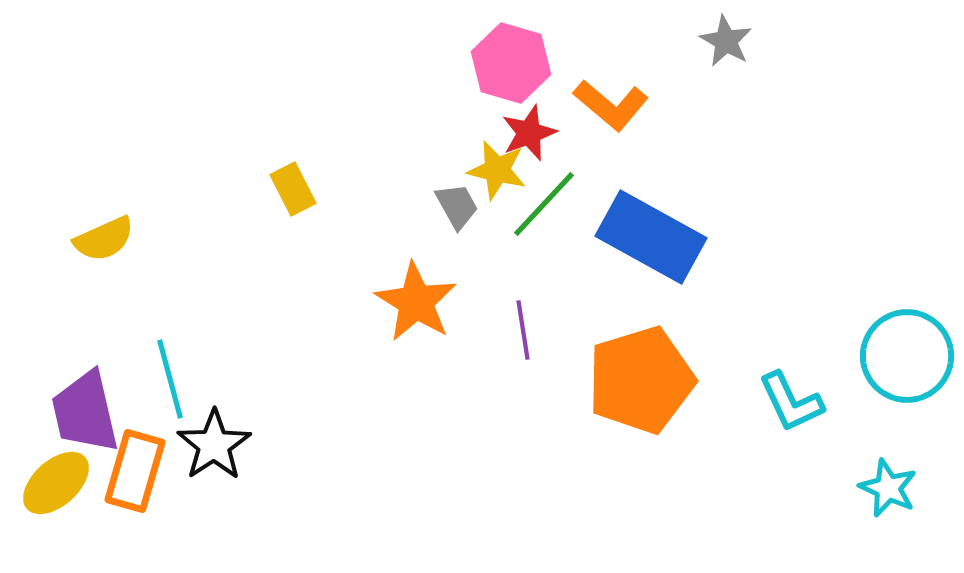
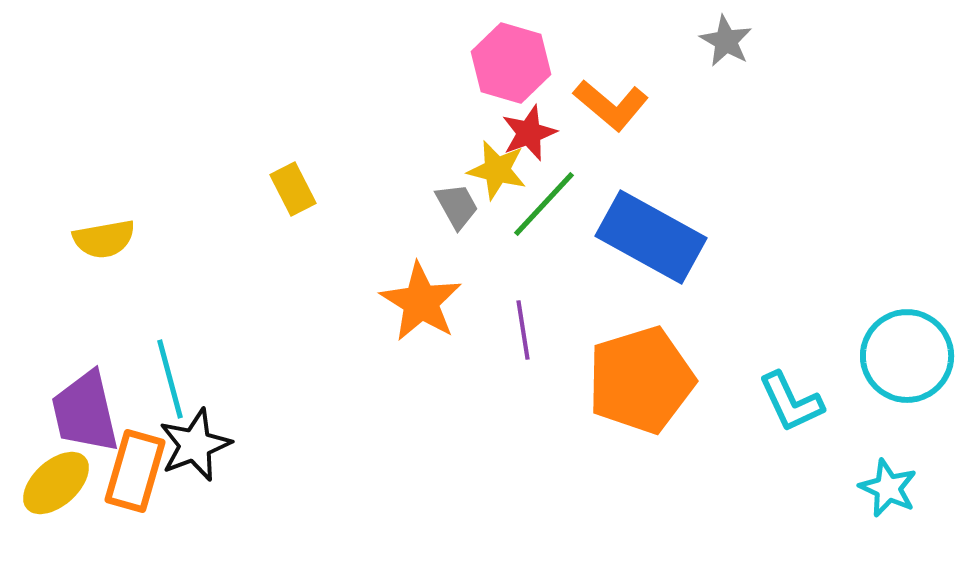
yellow semicircle: rotated 14 degrees clockwise
orange star: moved 5 px right
black star: moved 19 px left; rotated 12 degrees clockwise
